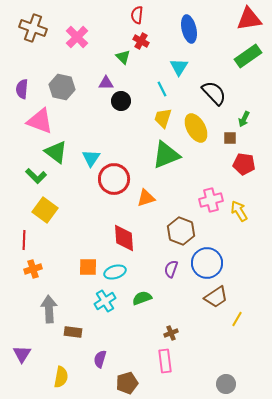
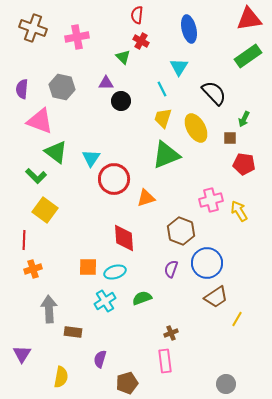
pink cross at (77, 37): rotated 35 degrees clockwise
